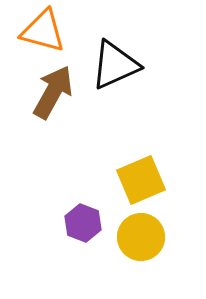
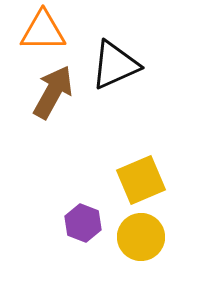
orange triangle: rotated 15 degrees counterclockwise
